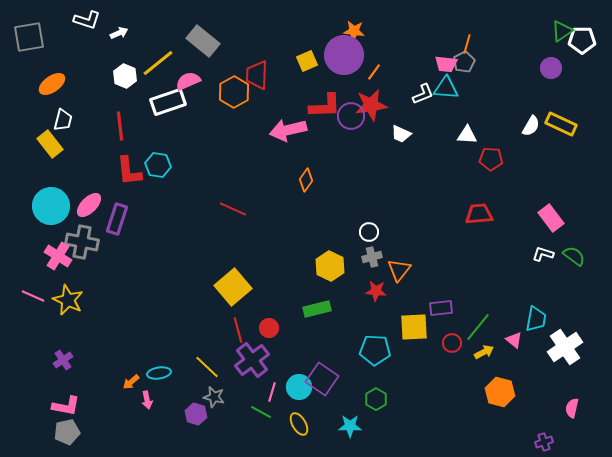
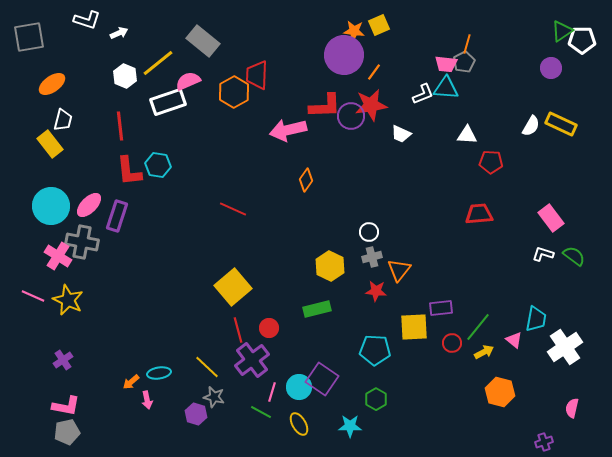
yellow square at (307, 61): moved 72 px right, 36 px up
red pentagon at (491, 159): moved 3 px down
purple rectangle at (117, 219): moved 3 px up
